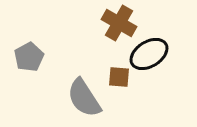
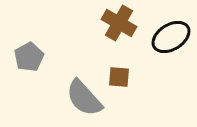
black ellipse: moved 22 px right, 17 px up
gray semicircle: rotated 9 degrees counterclockwise
